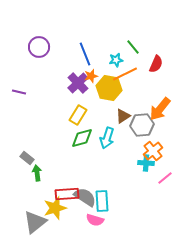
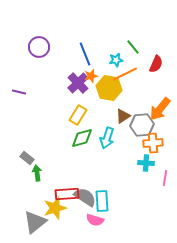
orange cross: moved 8 px up; rotated 36 degrees clockwise
pink line: rotated 42 degrees counterclockwise
